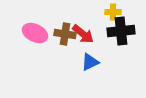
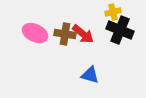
yellow cross: rotated 14 degrees counterclockwise
black cross: moved 1 px left, 1 px up; rotated 28 degrees clockwise
blue triangle: moved 13 px down; rotated 42 degrees clockwise
